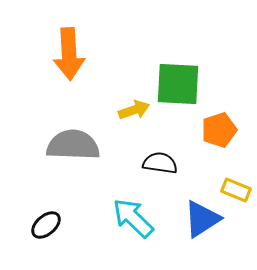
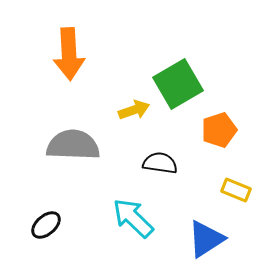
green square: rotated 33 degrees counterclockwise
blue triangle: moved 4 px right, 20 px down
